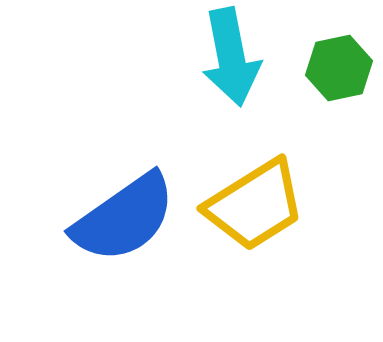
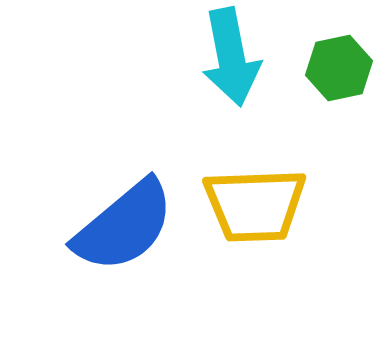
yellow trapezoid: rotated 30 degrees clockwise
blue semicircle: moved 8 px down; rotated 5 degrees counterclockwise
